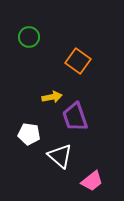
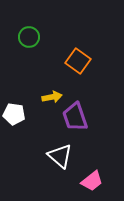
white pentagon: moved 15 px left, 20 px up
